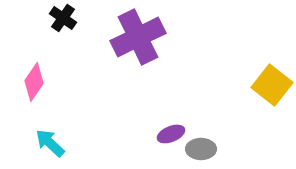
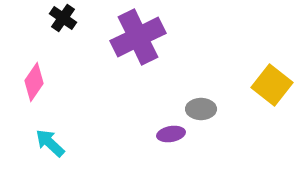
purple ellipse: rotated 12 degrees clockwise
gray ellipse: moved 40 px up
